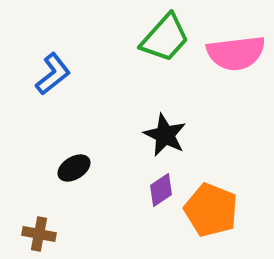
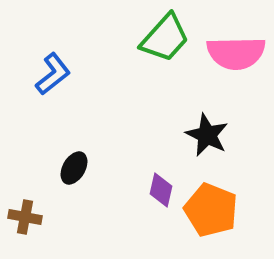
pink semicircle: rotated 6 degrees clockwise
black star: moved 42 px right
black ellipse: rotated 28 degrees counterclockwise
purple diamond: rotated 44 degrees counterclockwise
brown cross: moved 14 px left, 17 px up
